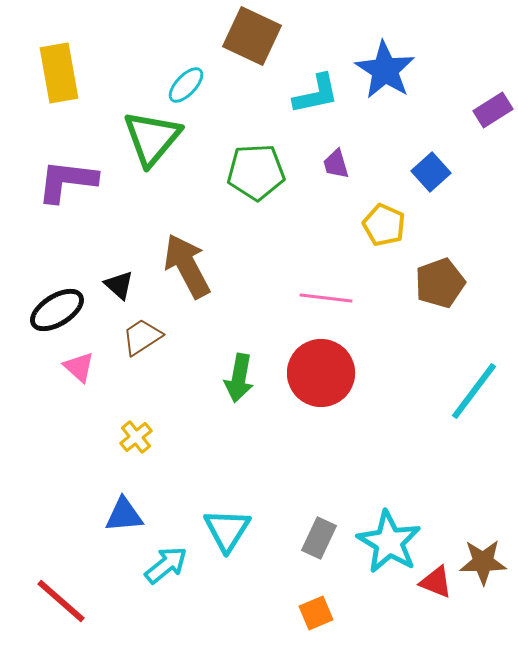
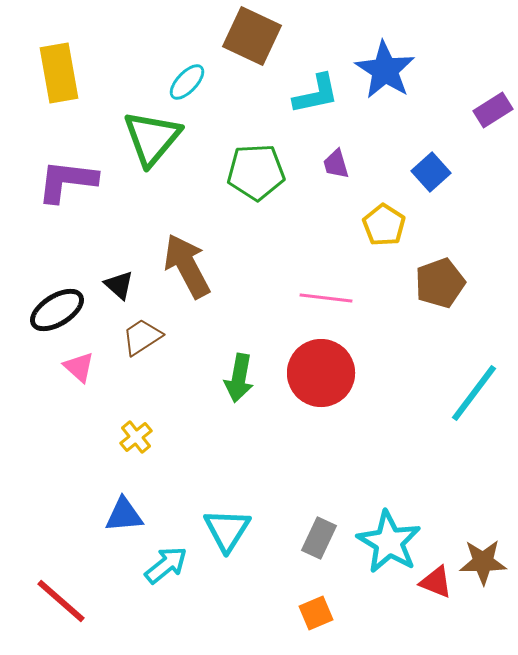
cyan ellipse: moved 1 px right, 3 px up
yellow pentagon: rotated 9 degrees clockwise
cyan line: moved 2 px down
